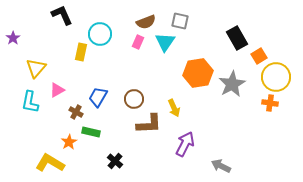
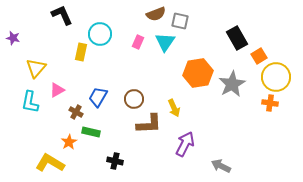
brown semicircle: moved 10 px right, 8 px up
purple star: rotated 24 degrees counterclockwise
black cross: rotated 28 degrees counterclockwise
